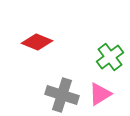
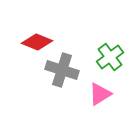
gray cross: moved 25 px up
